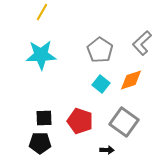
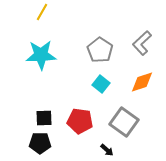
orange diamond: moved 11 px right, 2 px down
red pentagon: rotated 10 degrees counterclockwise
black arrow: rotated 40 degrees clockwise
